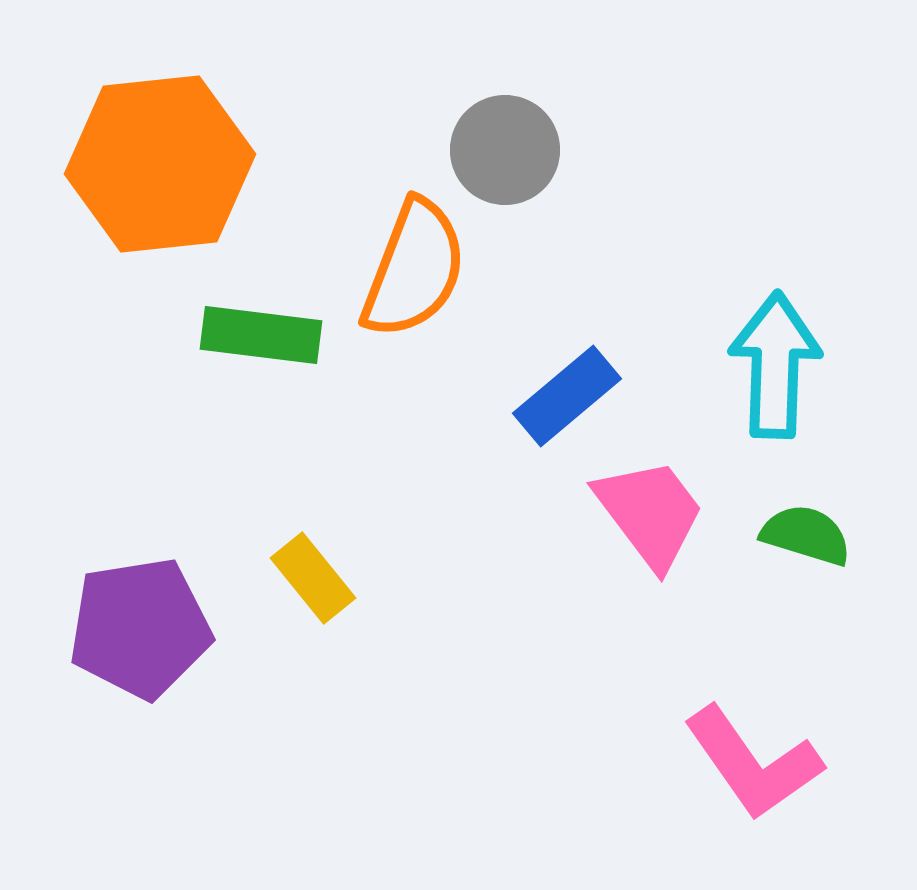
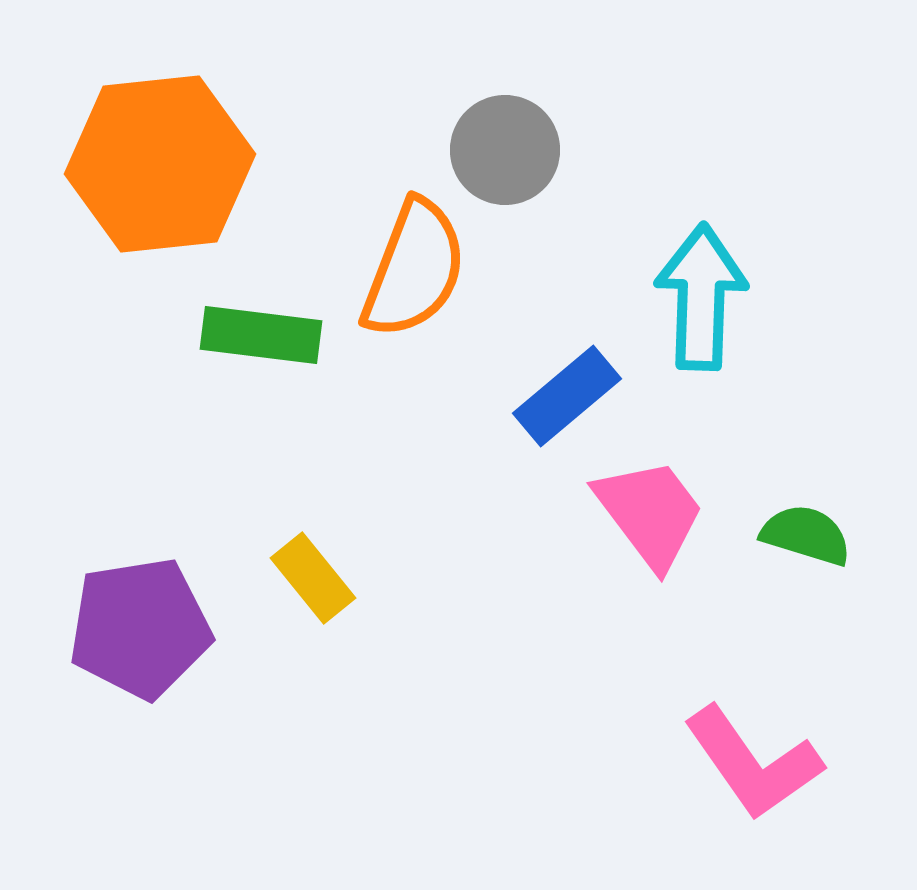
cyan arrow: moved 74 px left, 68 px up
